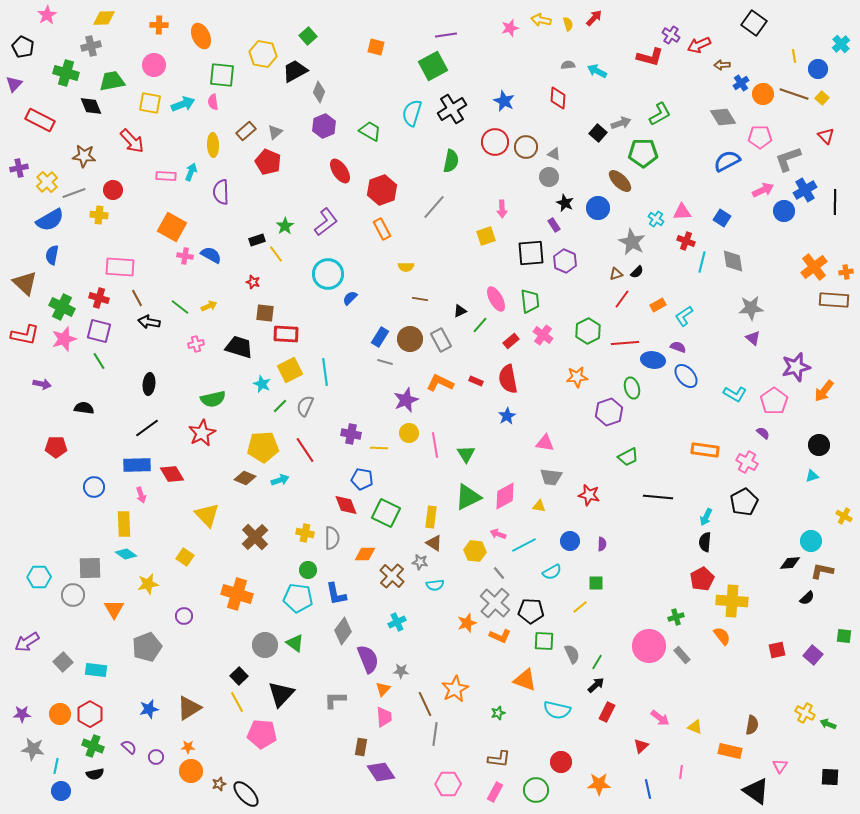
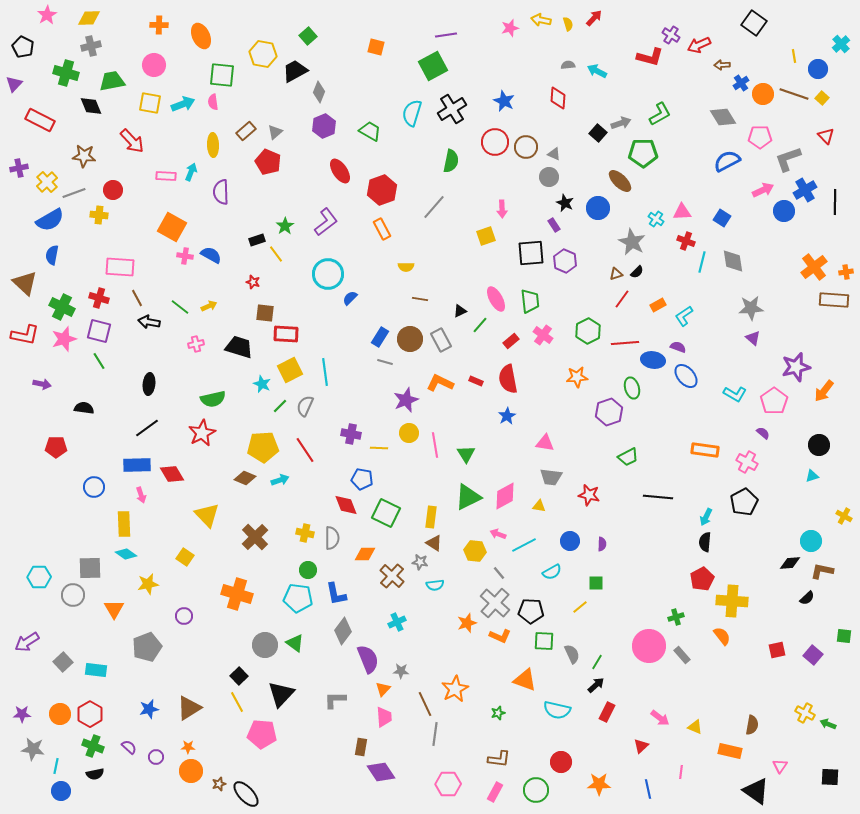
yellow diamond at (104, 18): moved 15 px left
